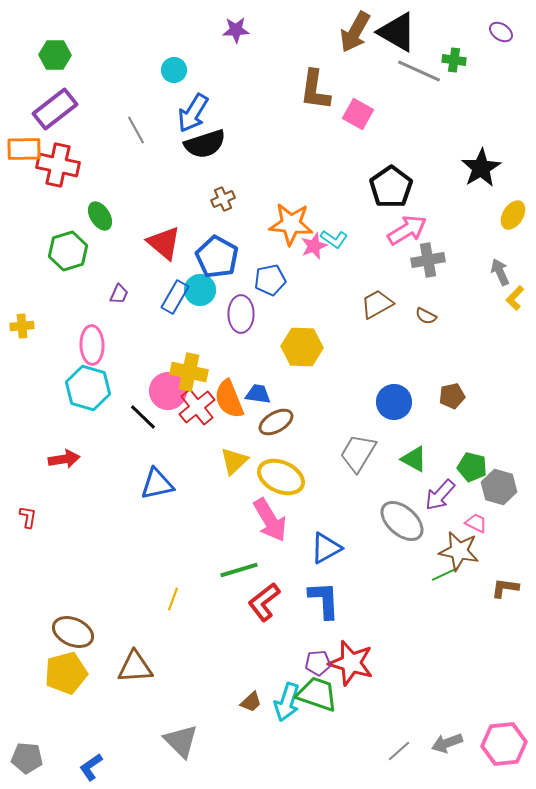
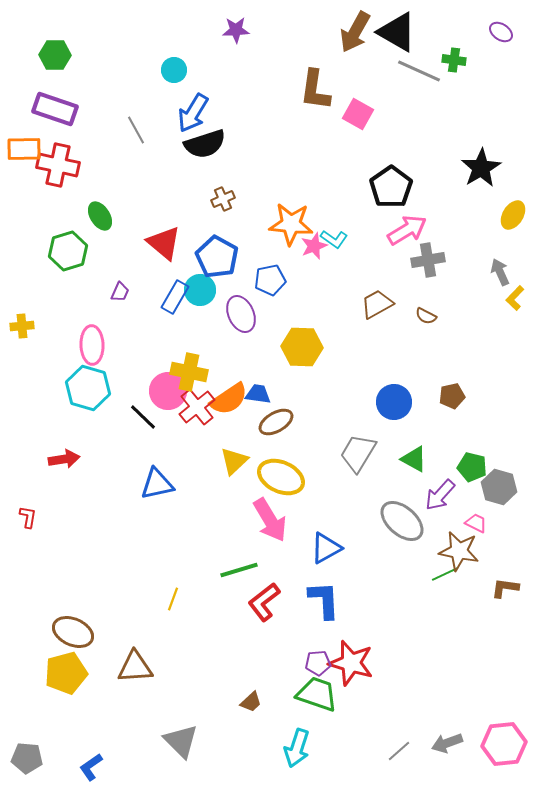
purple rectangle at (55, 109): rotated 57 degrees clockwise
purple trapezoid at (119, 294): moved 1 px right, 2 px up
purple ellipse at (241, 314): rotated 24 degrees counterclockwise
orange semicircle at (229, 399): rotated 102 degrees counterclockwise
cyan arrow at (287, 702): moved 10 px right, 46 px down
